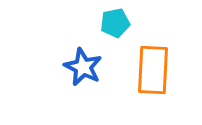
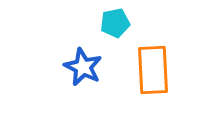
orange rectangle: rotated 6 degrees counterclockwise
